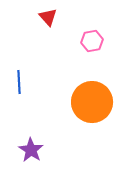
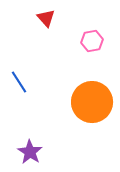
red triangle: moved 2 px left, 1 px down
blue line: rotated 30 degrees counterclockwise
purple star: moved 1 px left, 2 px down
